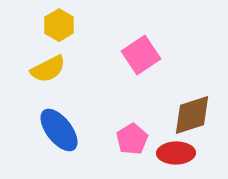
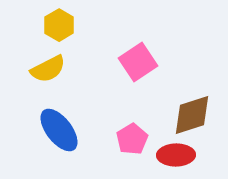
pink square: moved 3 px left, 7 px down
red ellipse: moved 2 px down
